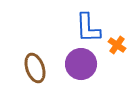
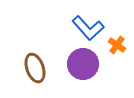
blue L-shape: rotated 40 degrees counterclockwise
purple circle: moved 2 px right
